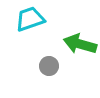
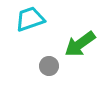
green arrow: rotated 52 degrees counterclockwise
